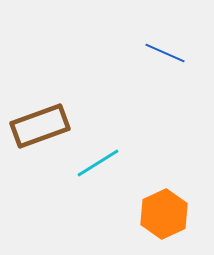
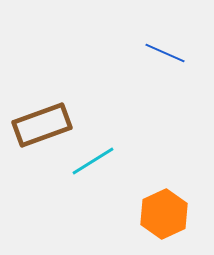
brown rectangle: moved 2 px right, 1 px up
cyan line: moved 5 px left, 2 px up
